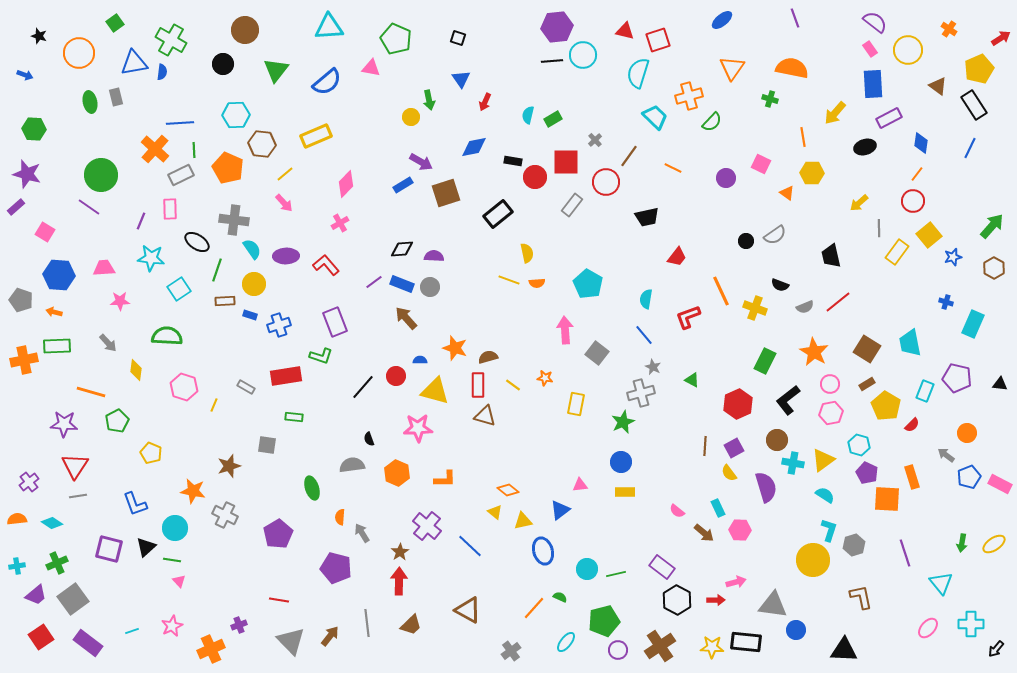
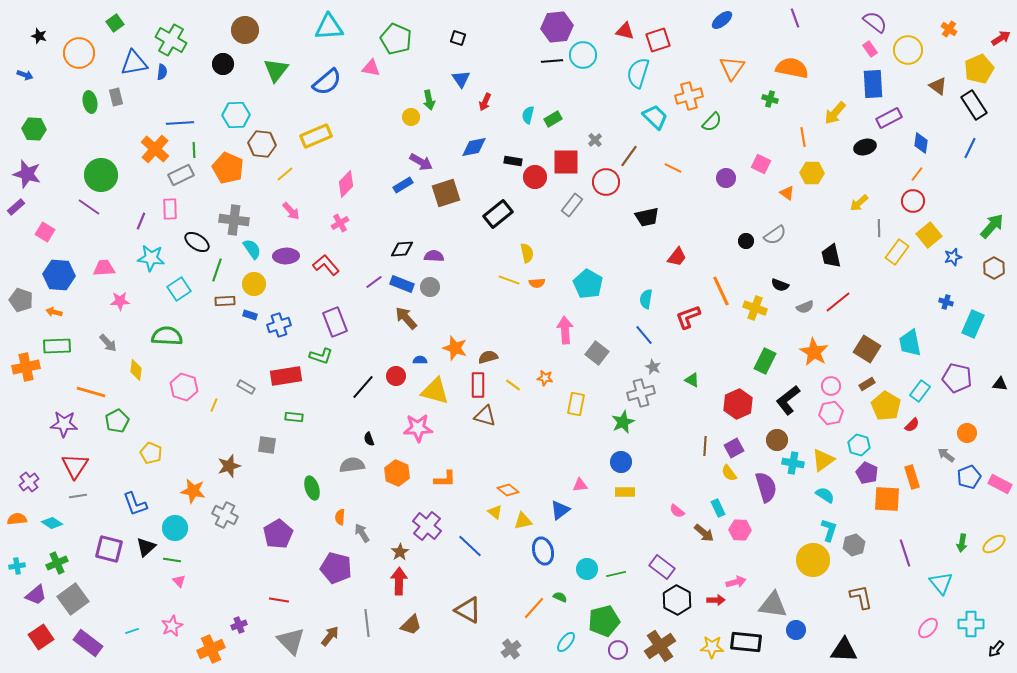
pink arrow at (284, 203): moved 7 px right, 8 px down
orange cross at (24, 360): moved 2 px right, 7 px down
pink circle at (830, 384): moved 1 px right, 2 px down
cyan rectangle at (925, 391): moved 5 px left; rotated 15 degrees clockwise
gray cross at (511, 651): moved 2 px up
